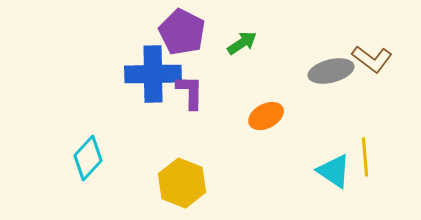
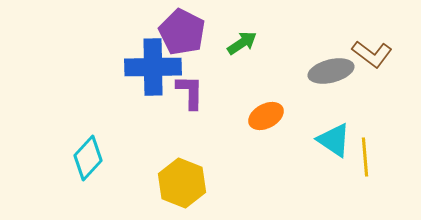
brown L-shape: moved 5 px up
blue cross: moved 7 px up
cyan triangle: moved 31 px up
